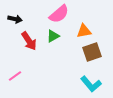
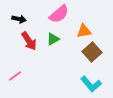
black arrow: moved 4 px right
green triangle: moved 3 px down
brown square: rotated 24 degrees counterclockwise
